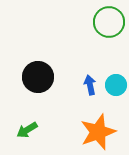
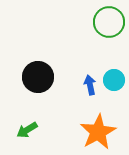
cyan circle: moved 2 px left, 5 px up
orange star: rotated 9 degrees counterclockwise
